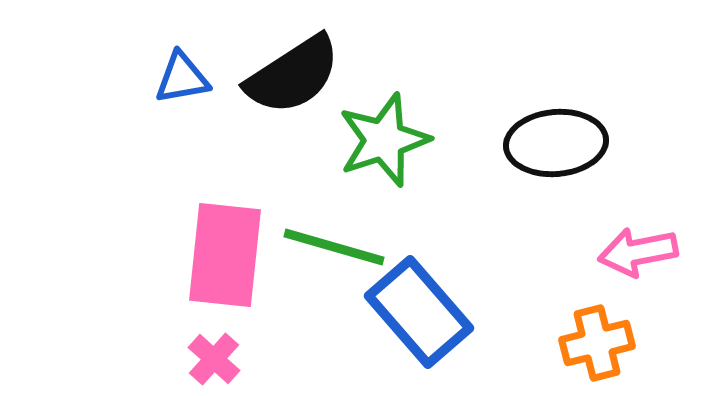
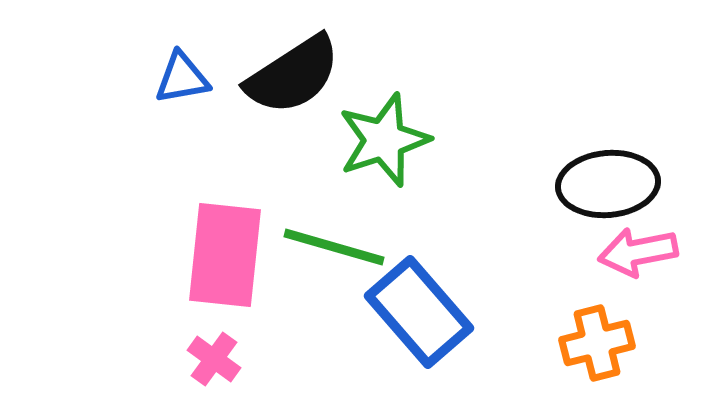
black ellipse: moved 52 px right, 41 px down
pink cross: rotated 6 degrees counterclockwise
